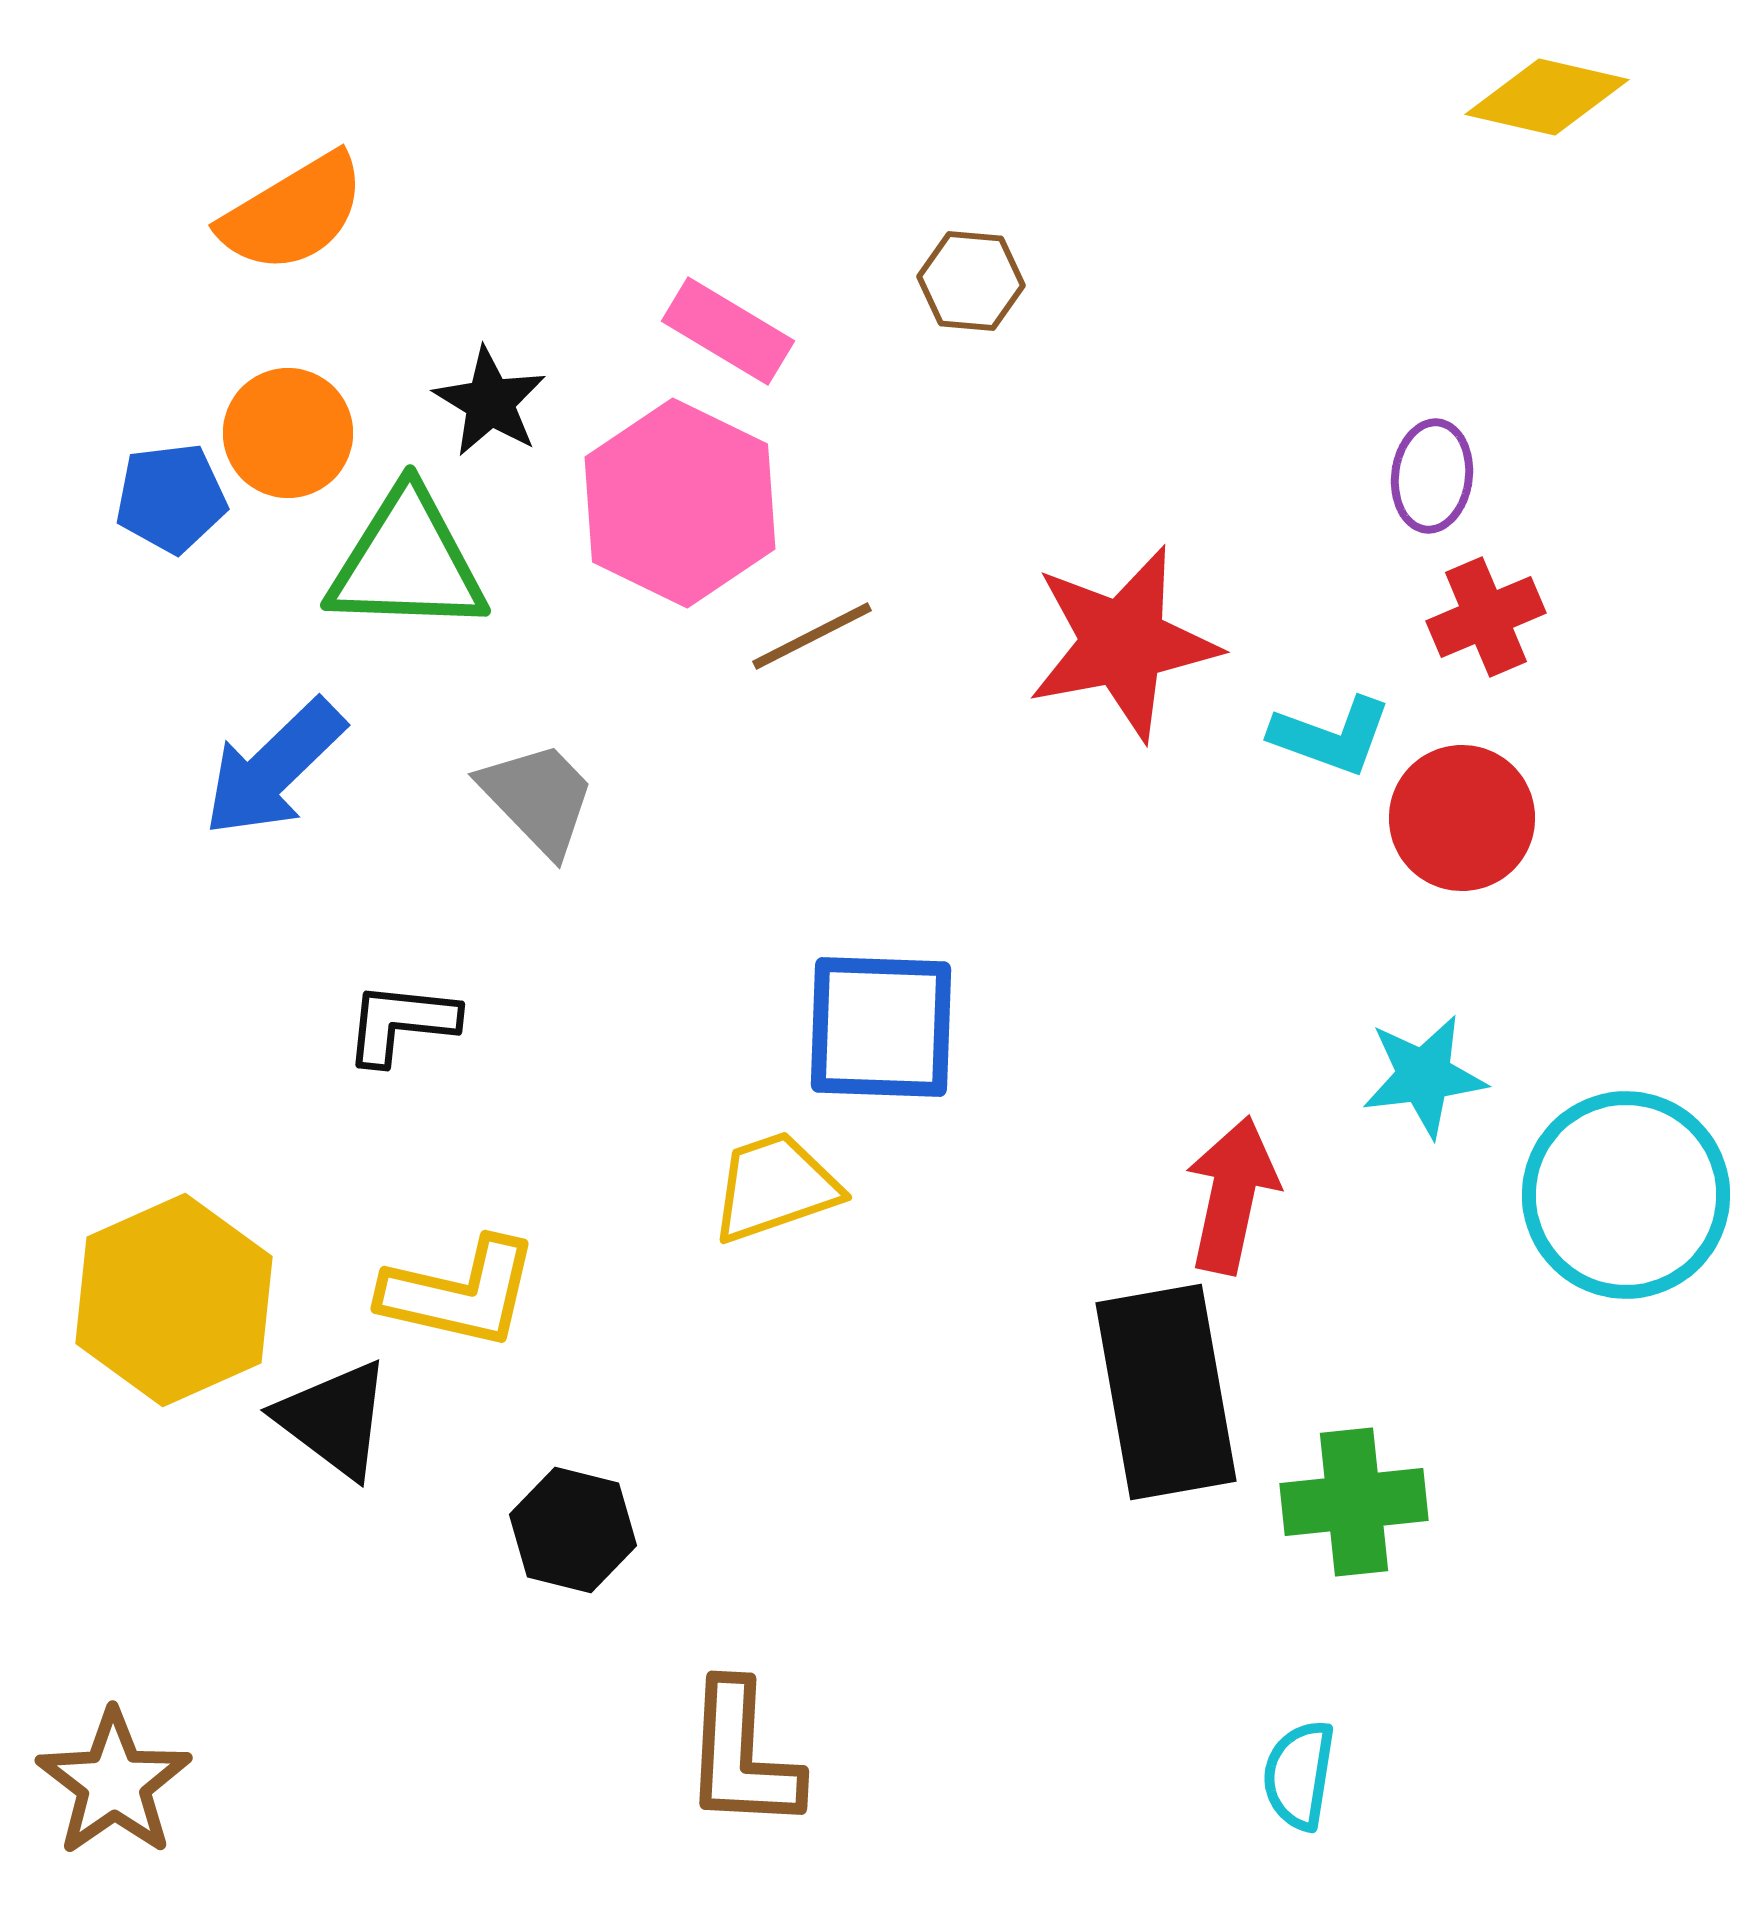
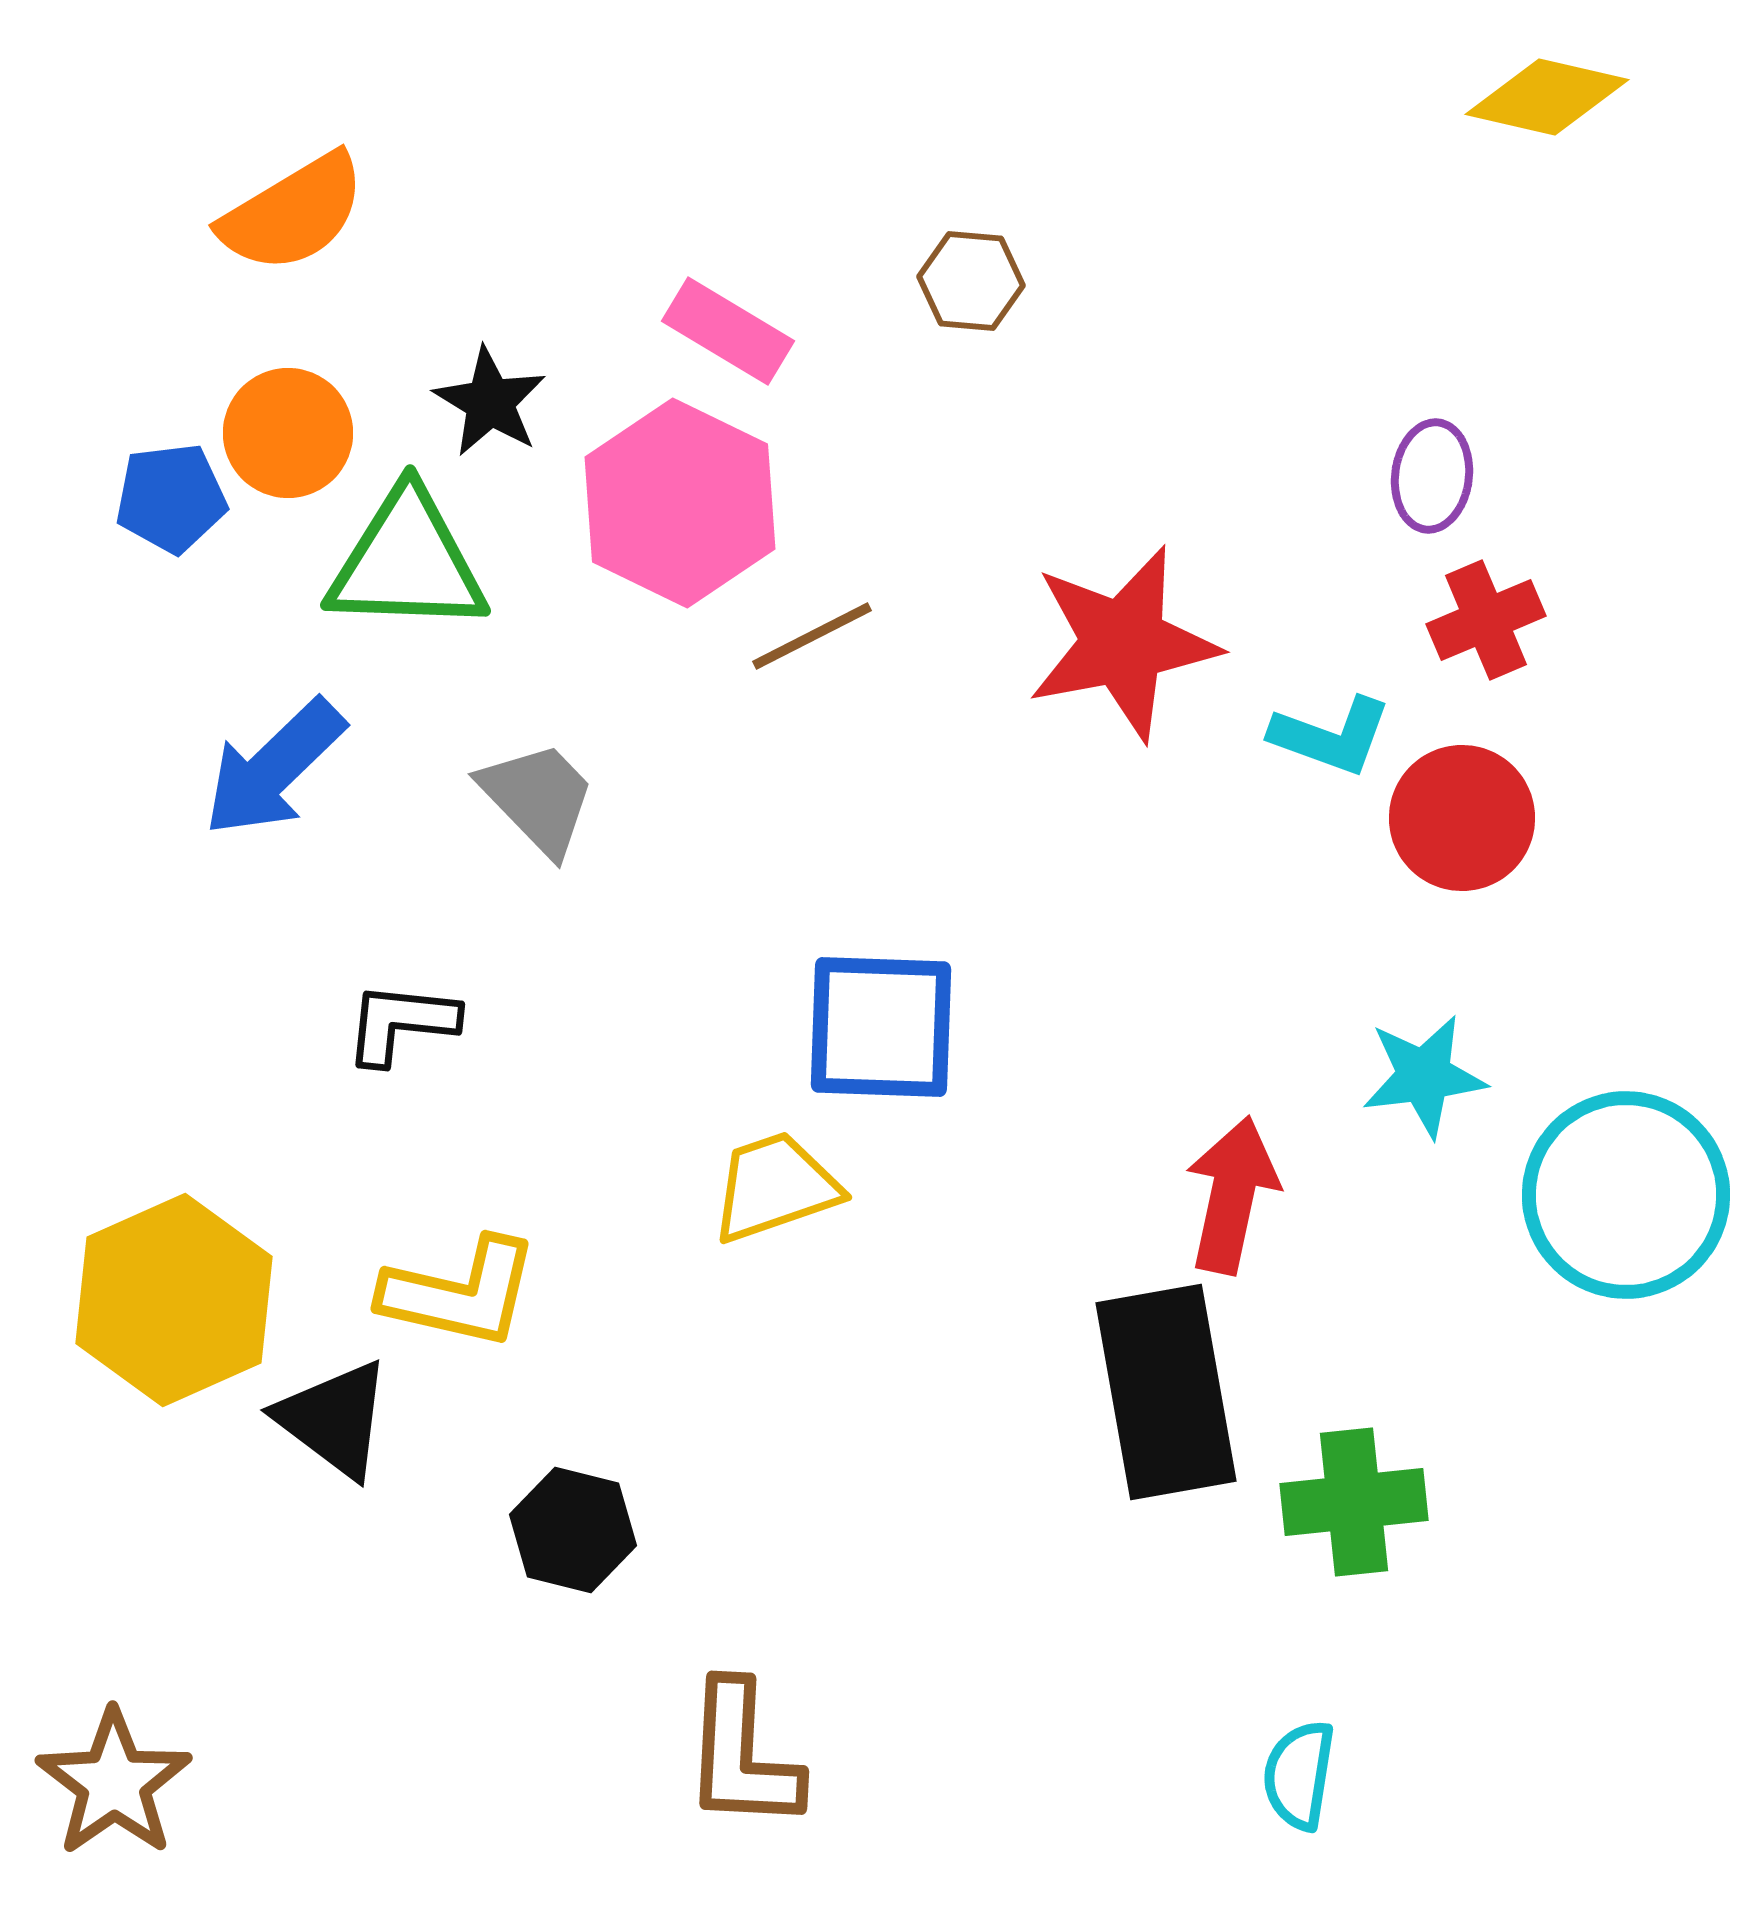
red cross: moved 3 px down
